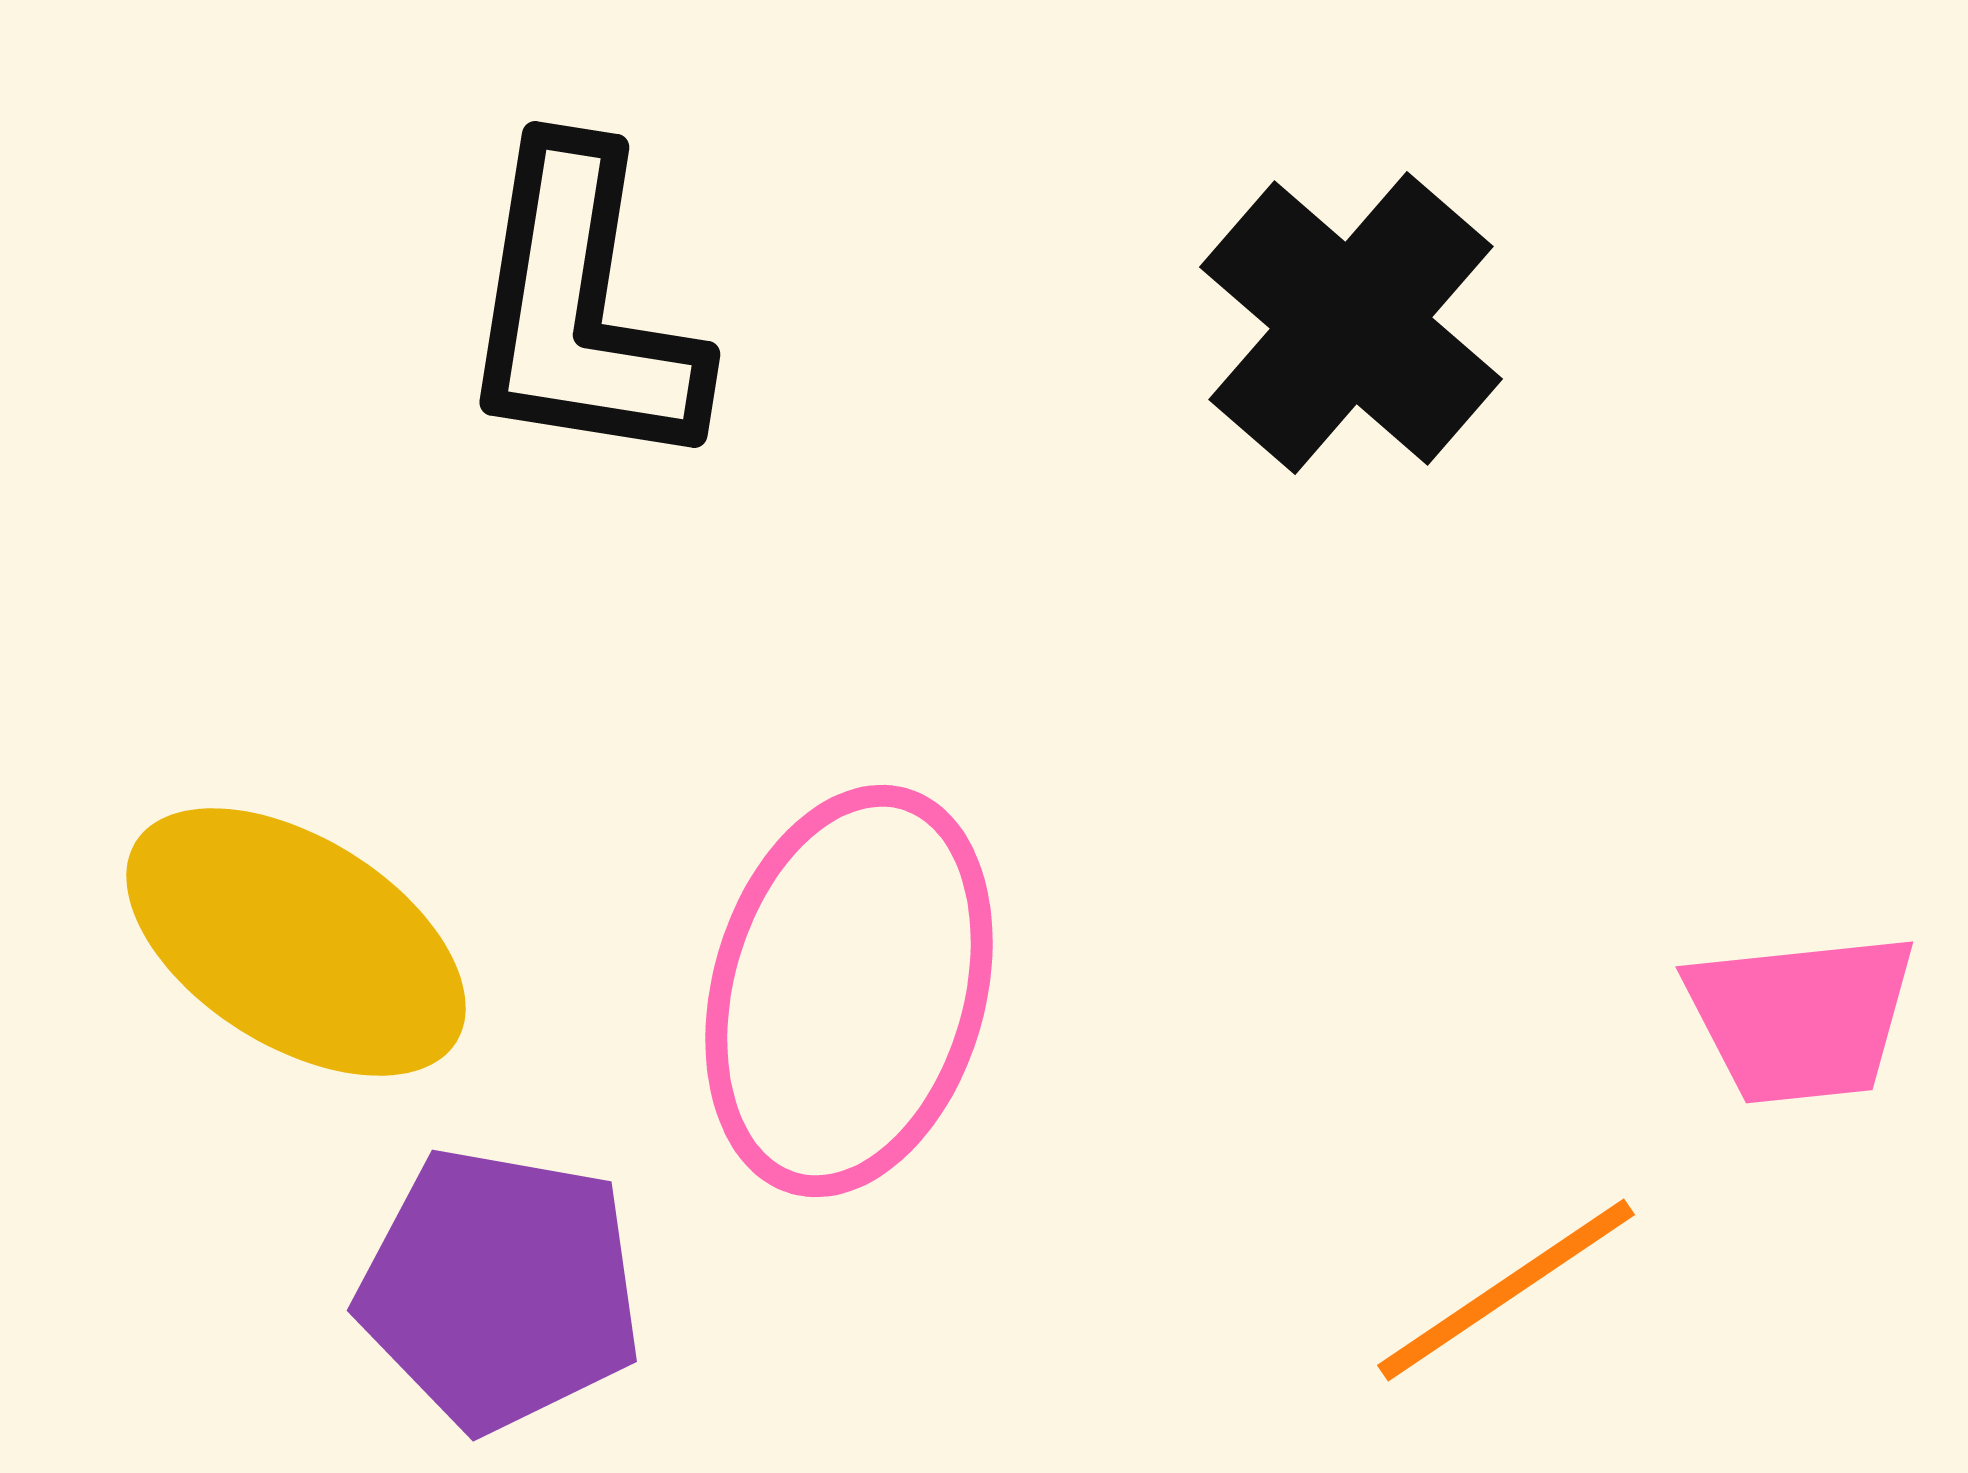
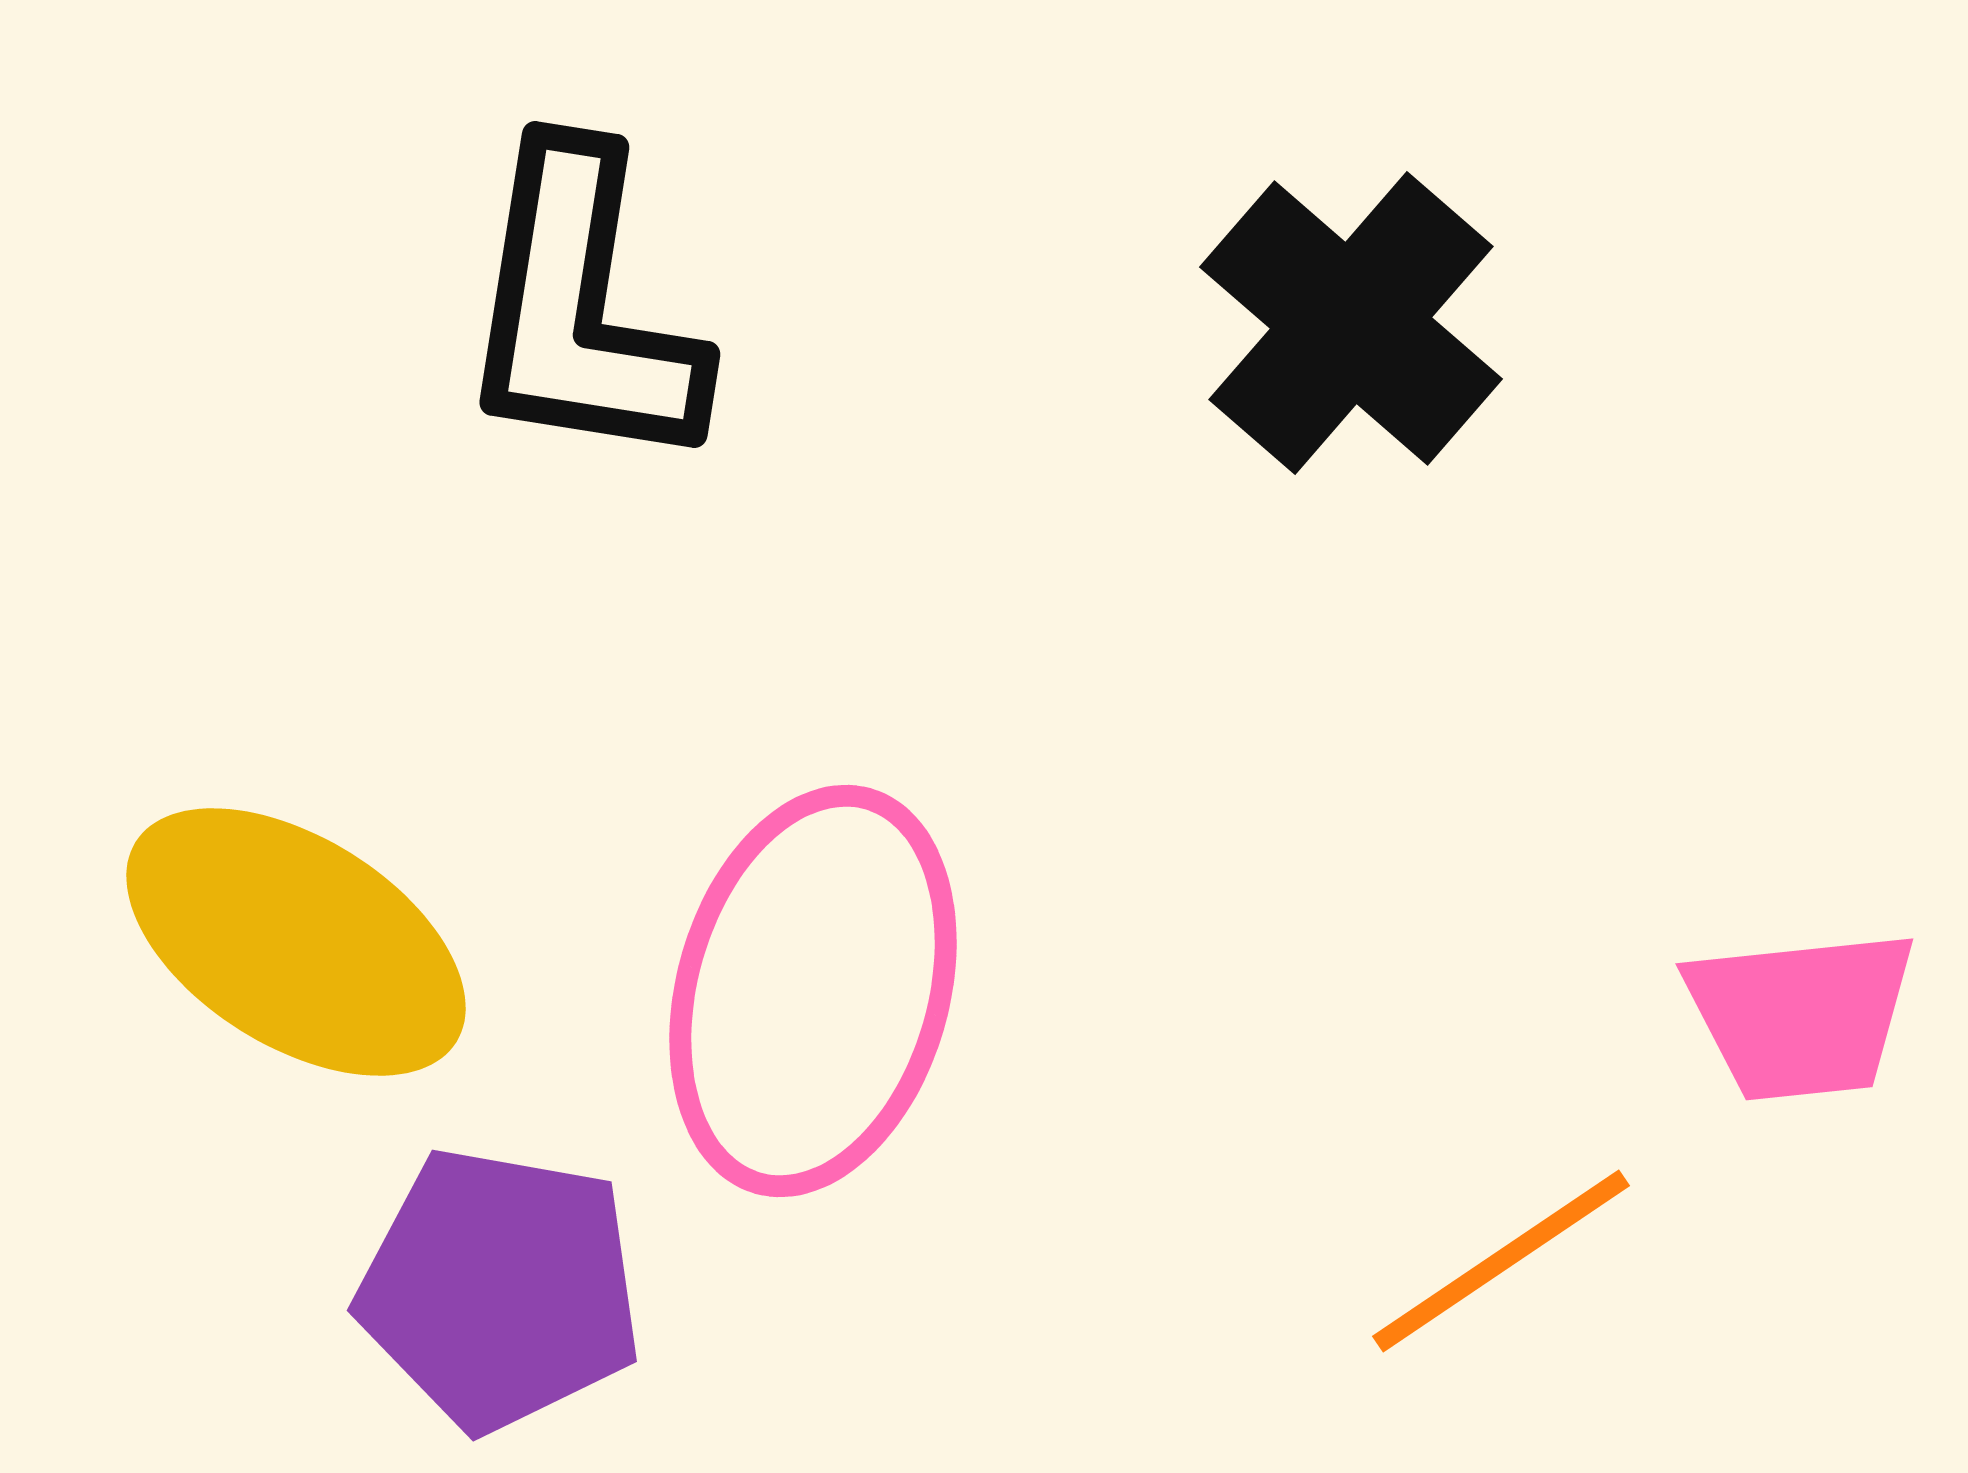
pink ellipse: moved 36 px left
pink trapezoid: moved 3 px up
orange line: moved 5 px left, 29 px up
